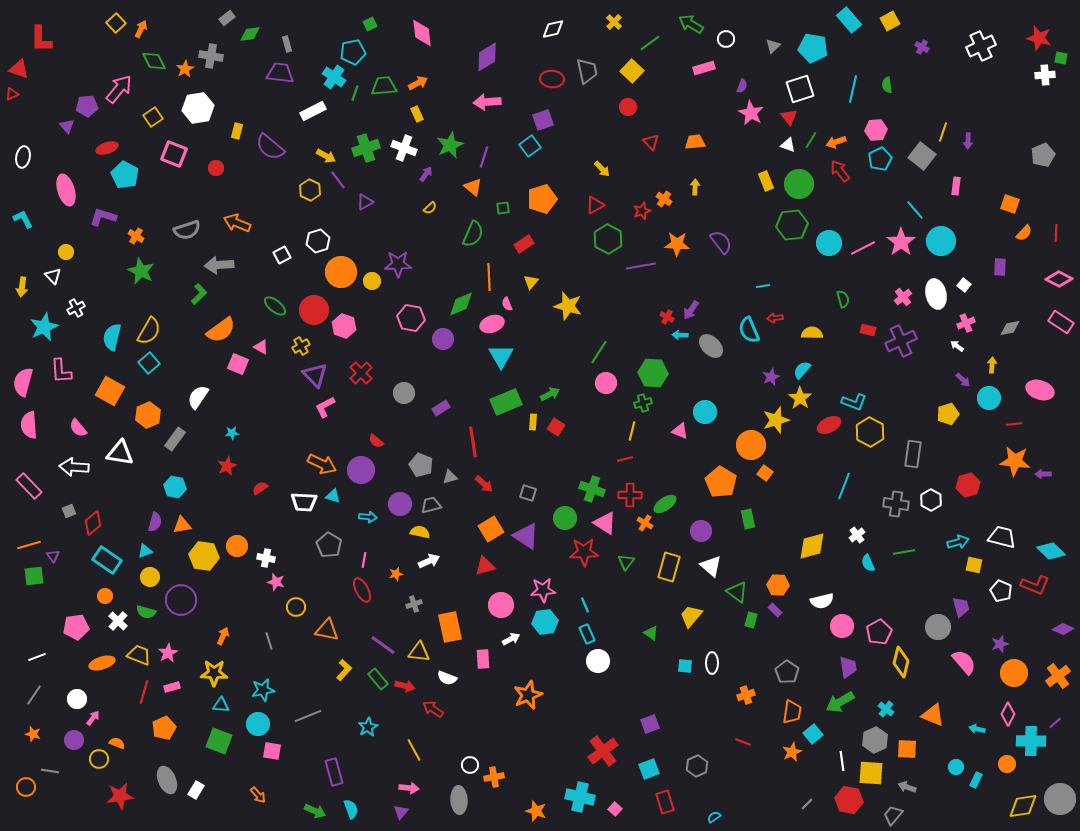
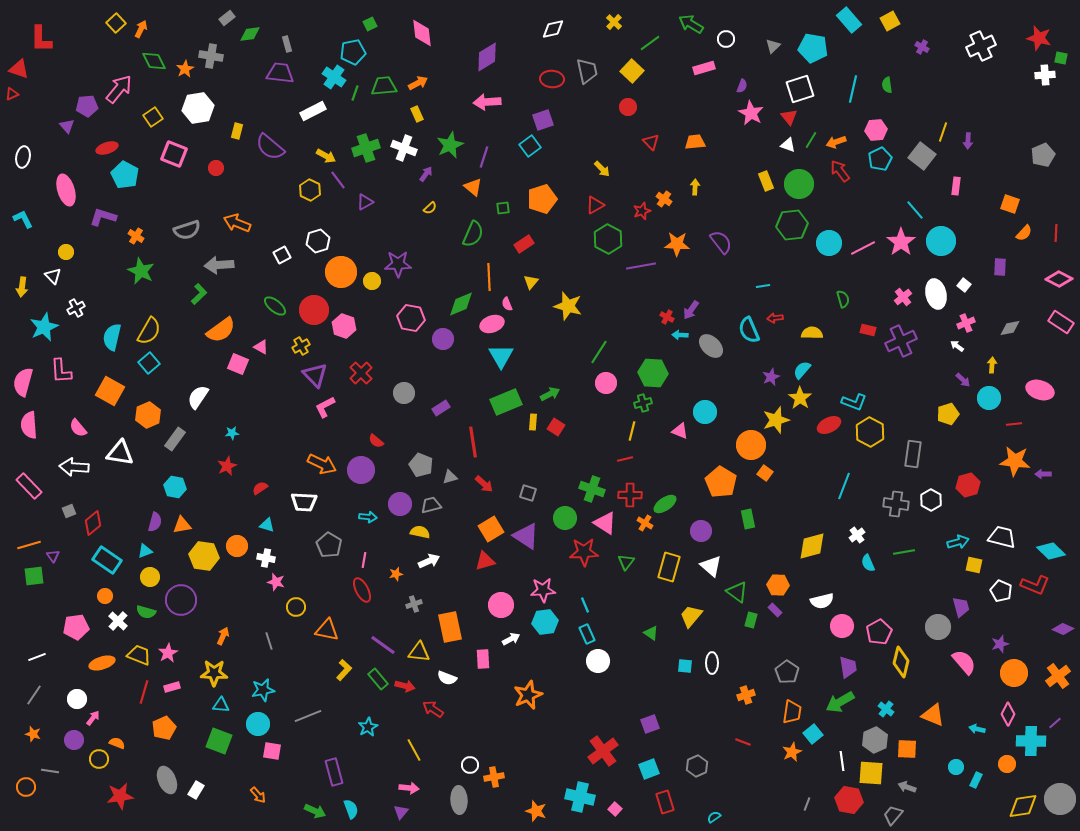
cyan triangle at (333, 496): moved 66 px left, 29 px down
red triangle at (485, 566): moved 5 px up
gray line at (807, 804): rotated 24 degrees counterclockwise
